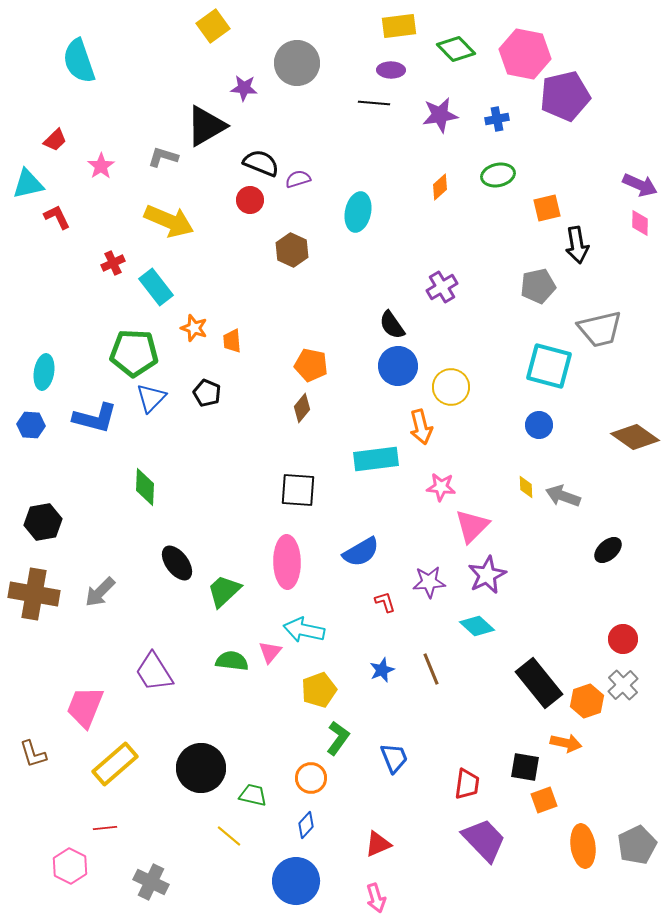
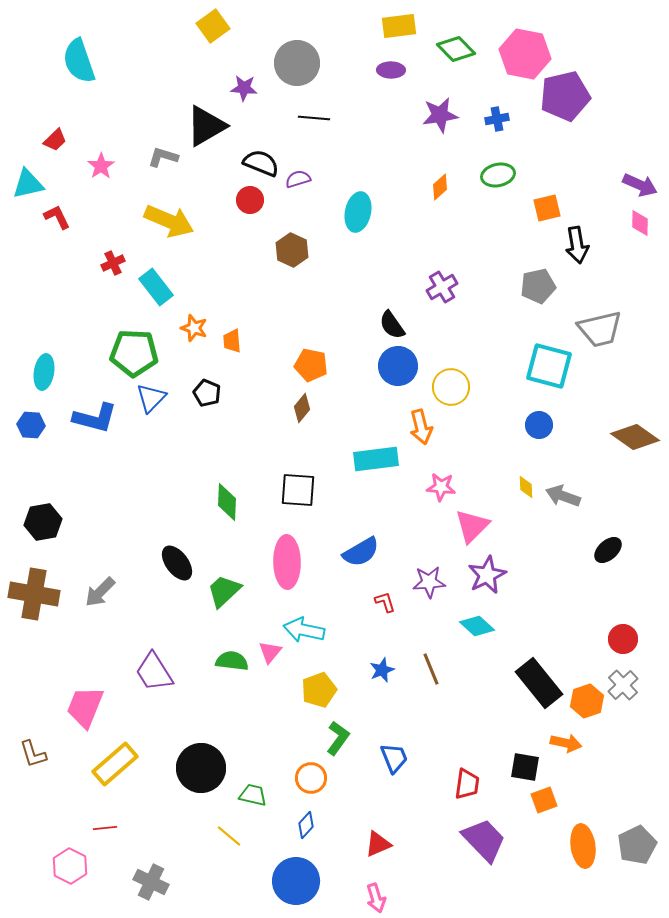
black line at (374, 103): moved 60 px left, 15 px down
green diamond at (145, 487): moved 82 px right, 15 px down
